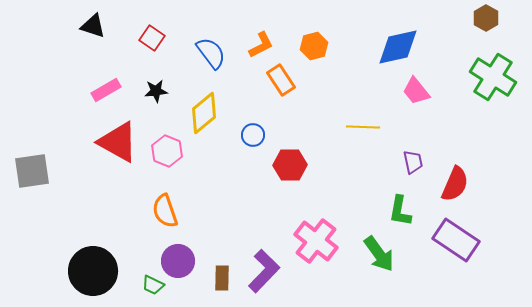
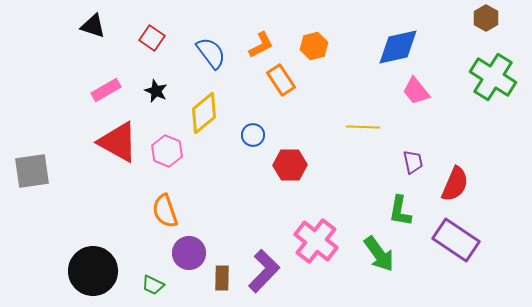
black star: rotated 30 degrees clockwise
purple circle: moved 11 px right, 8 px up
